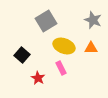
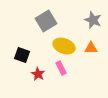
black square: rotated 21 degrees counterclockwise
red star: moved 4 px up
